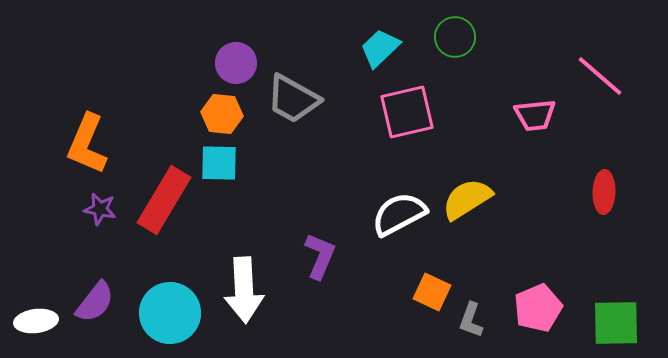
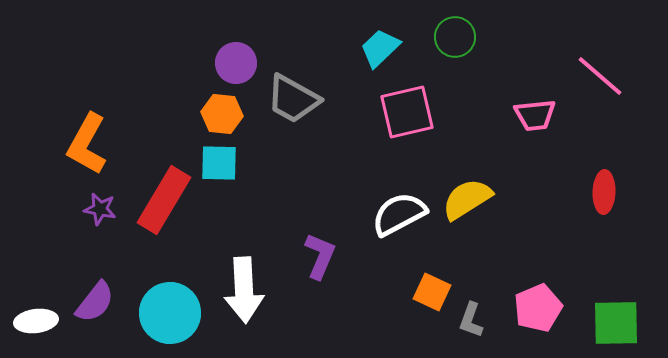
orange L-shape: rotated 6 degrees clockwise
